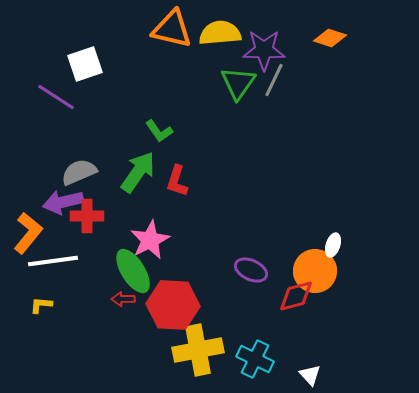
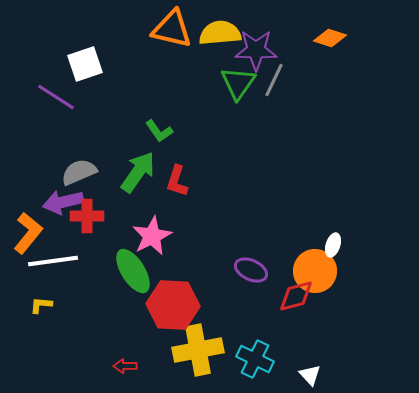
purple star: moved 8 px left
pink star: moved 2 px right, 4 px up
red arrow: moved 2 px right, 67 px down
